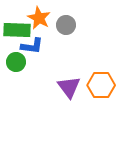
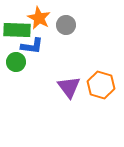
orange hexagon: rotated 16 degrees clockwise
